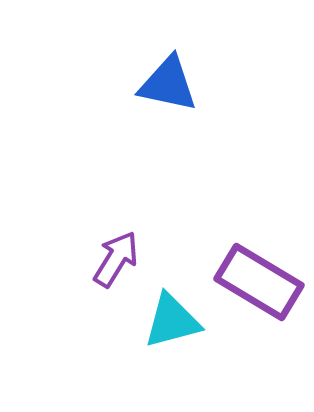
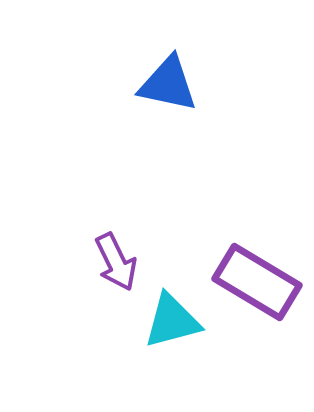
purple arrow: moved 3 px down; rotated 122 degrees clockwise
purple rectangle: moved 2 px left
